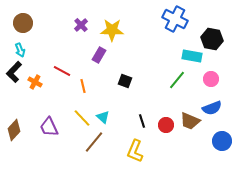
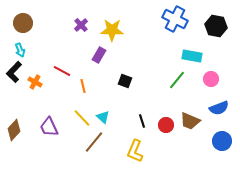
black hexagon: moved 4 px right, 13 px up
blue semicircle: moved 7 px right
